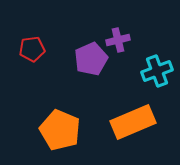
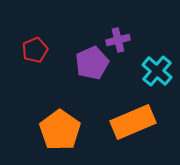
red pentagon: moved 3 px right, 1 px down; rotated 15 degrees counterclockwise
purple pentagon: moved 1 px right, 4 px down
cyan cross: rotated 28 degrees counterclockwise
orange pentagon: rotated 12 degrees clockwise
